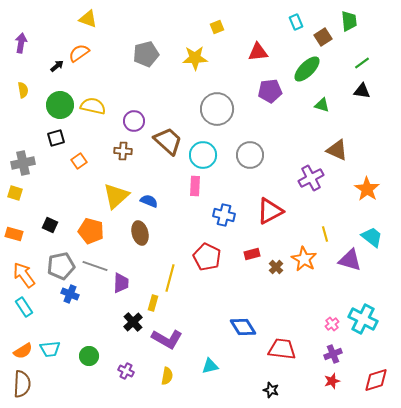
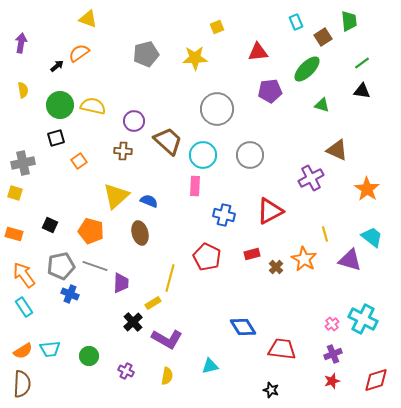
yellow rectangle at (153, 303): rotated 42 degrees clockwise
